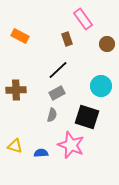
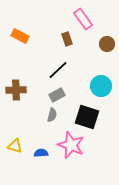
gray rectangle: moved 2 px down
